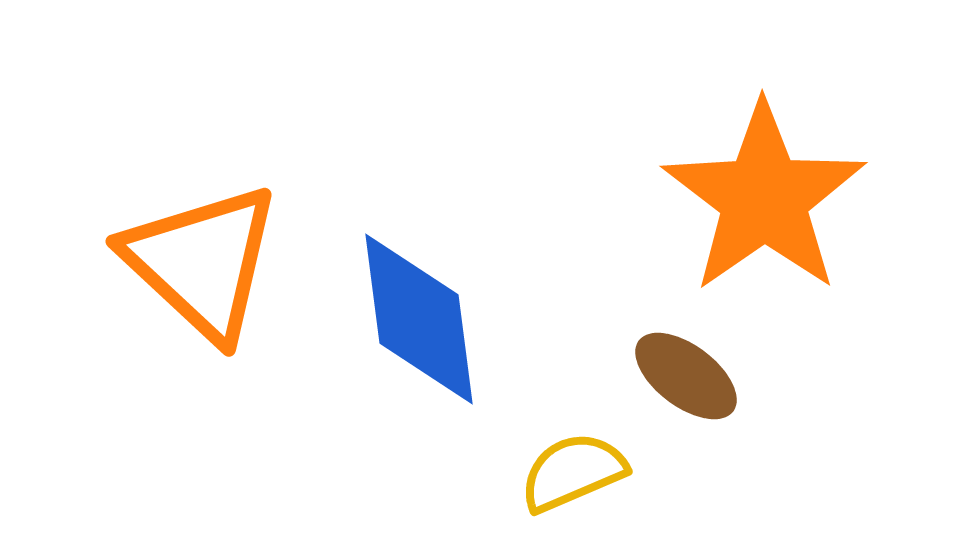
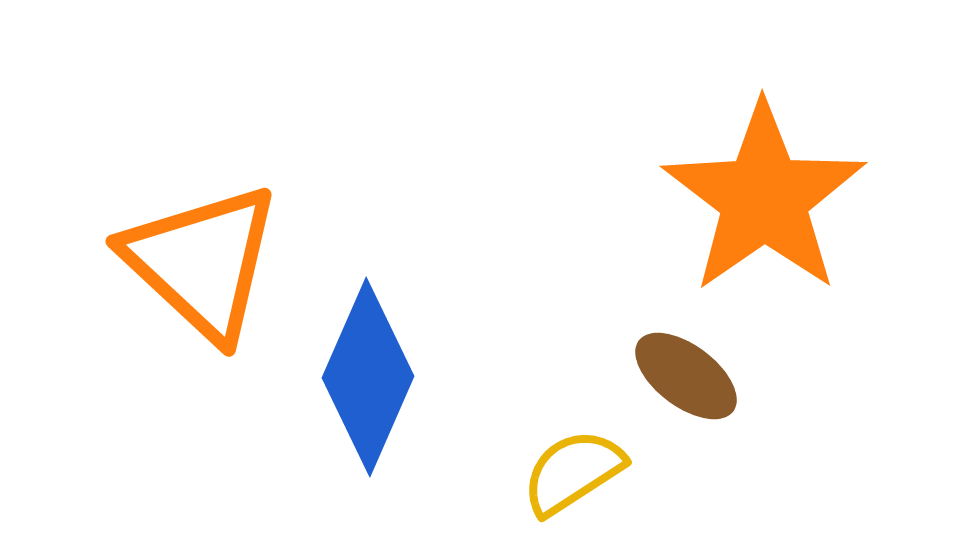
blue diamond: moved 51 px left, 58 px down; rotated 31 degrees clockwise
yellow semicircle: rotated 10 degrees counterclockwise
